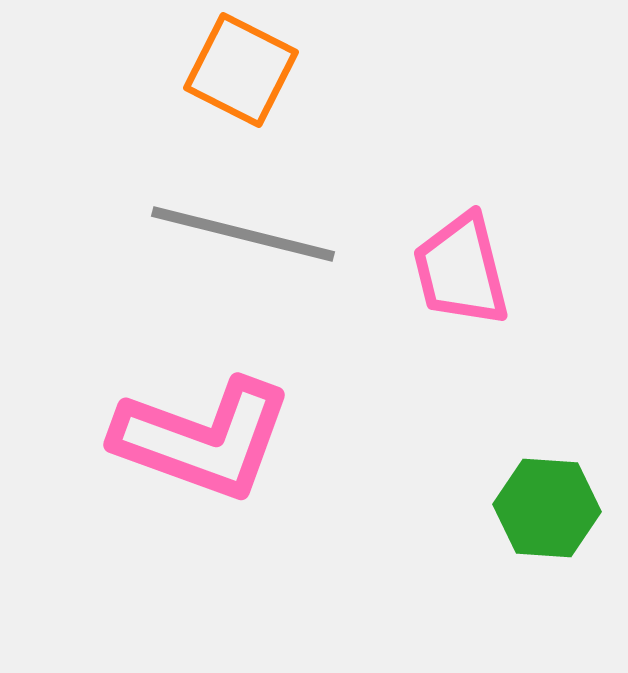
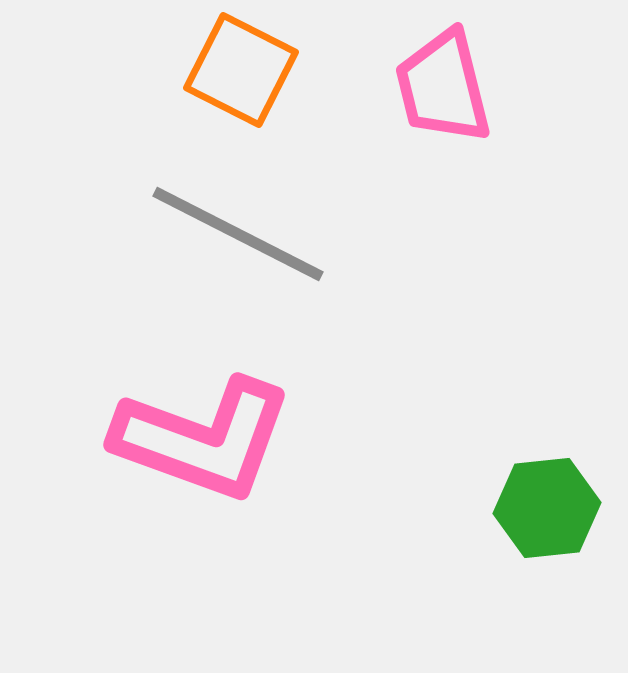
gray line: moved 5 px left; rotated 13 degrees clockwise
pink trapezoid: moved 18 px left, 183 px up
green hexagon: rotated 10 degrees counterclockwise
